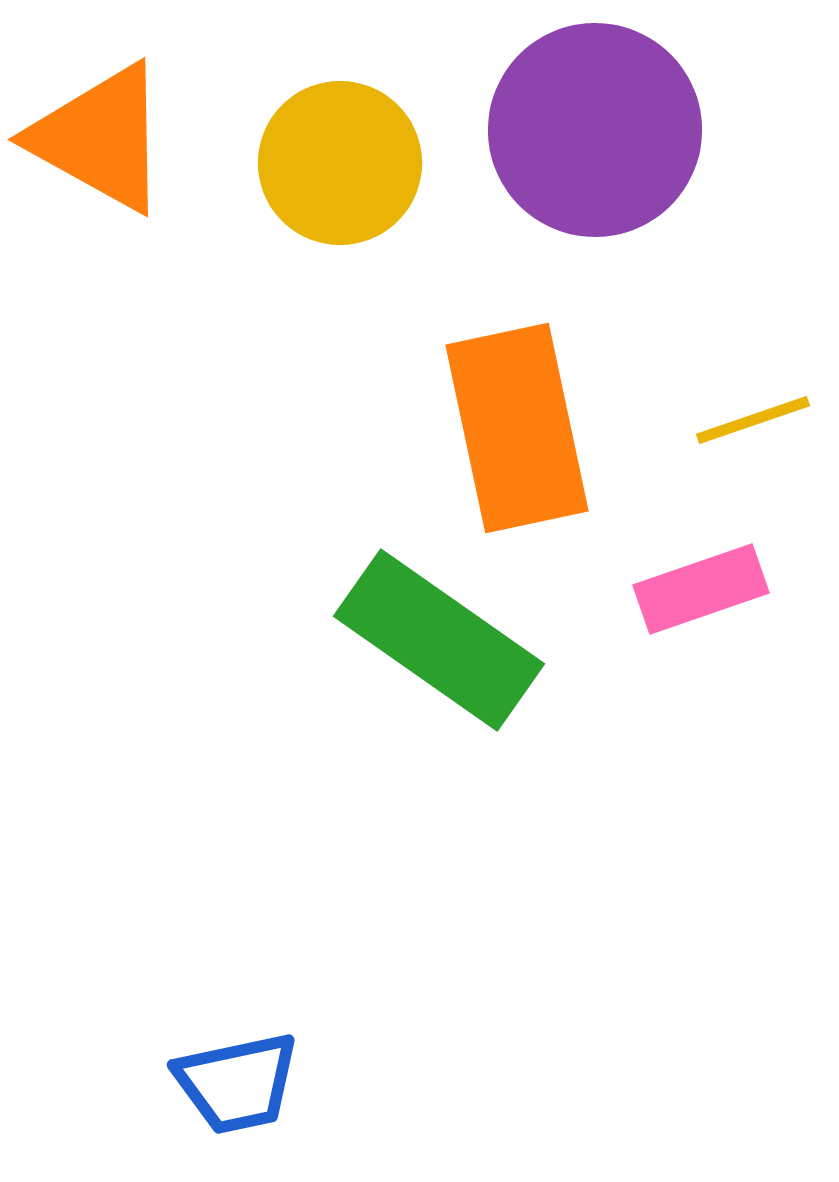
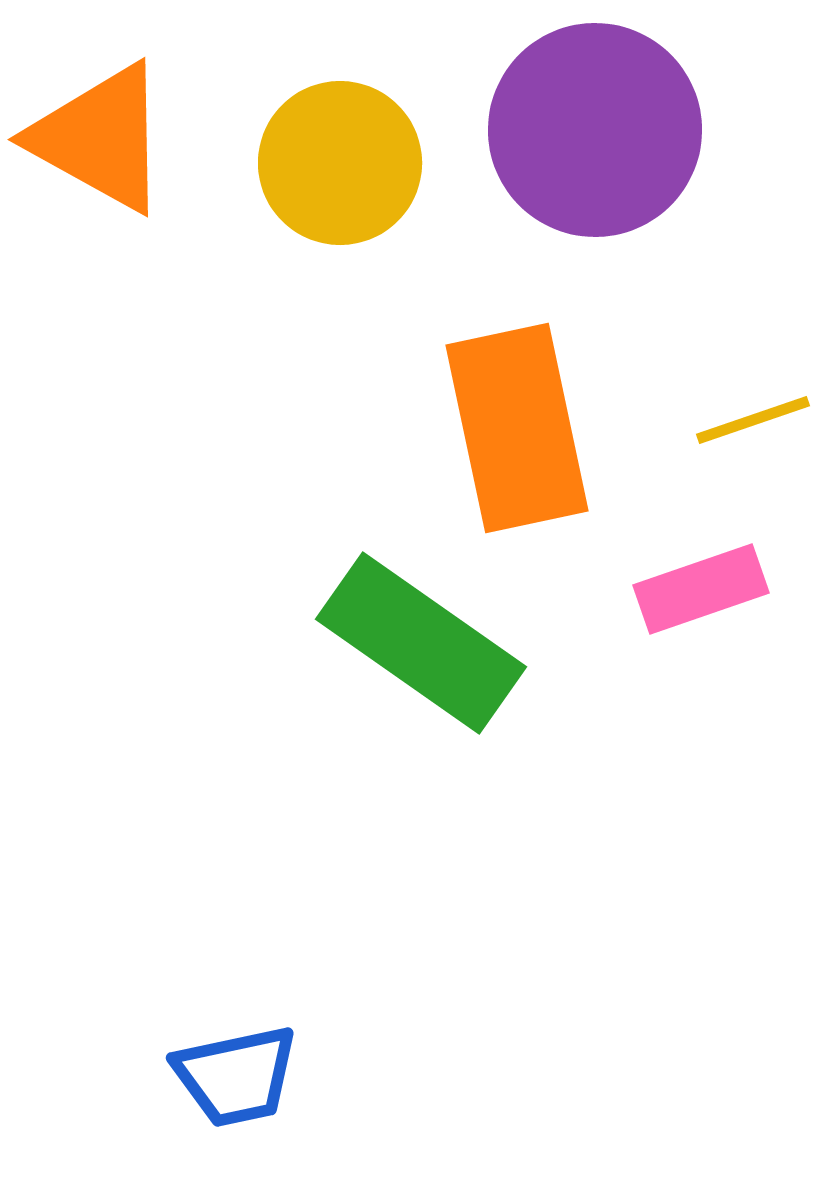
green rectangle: moved 18 px left, 3 px down
blue trapezoid: moved 1 px left, 7 px up
